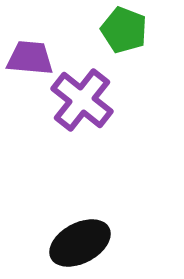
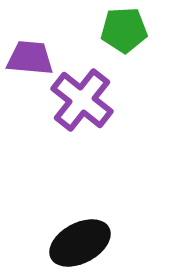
green pentagon: rotated 24 degrees counterclockwise
